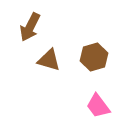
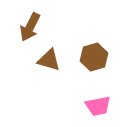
pink trapezoid: rotated 64 degrees counterclockwise
